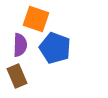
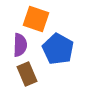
blue pentagon: moved 3 px right, 1 px down; rotated 8 degrees clockwise
brown rectangle: moved 10 px right, 2 px up
